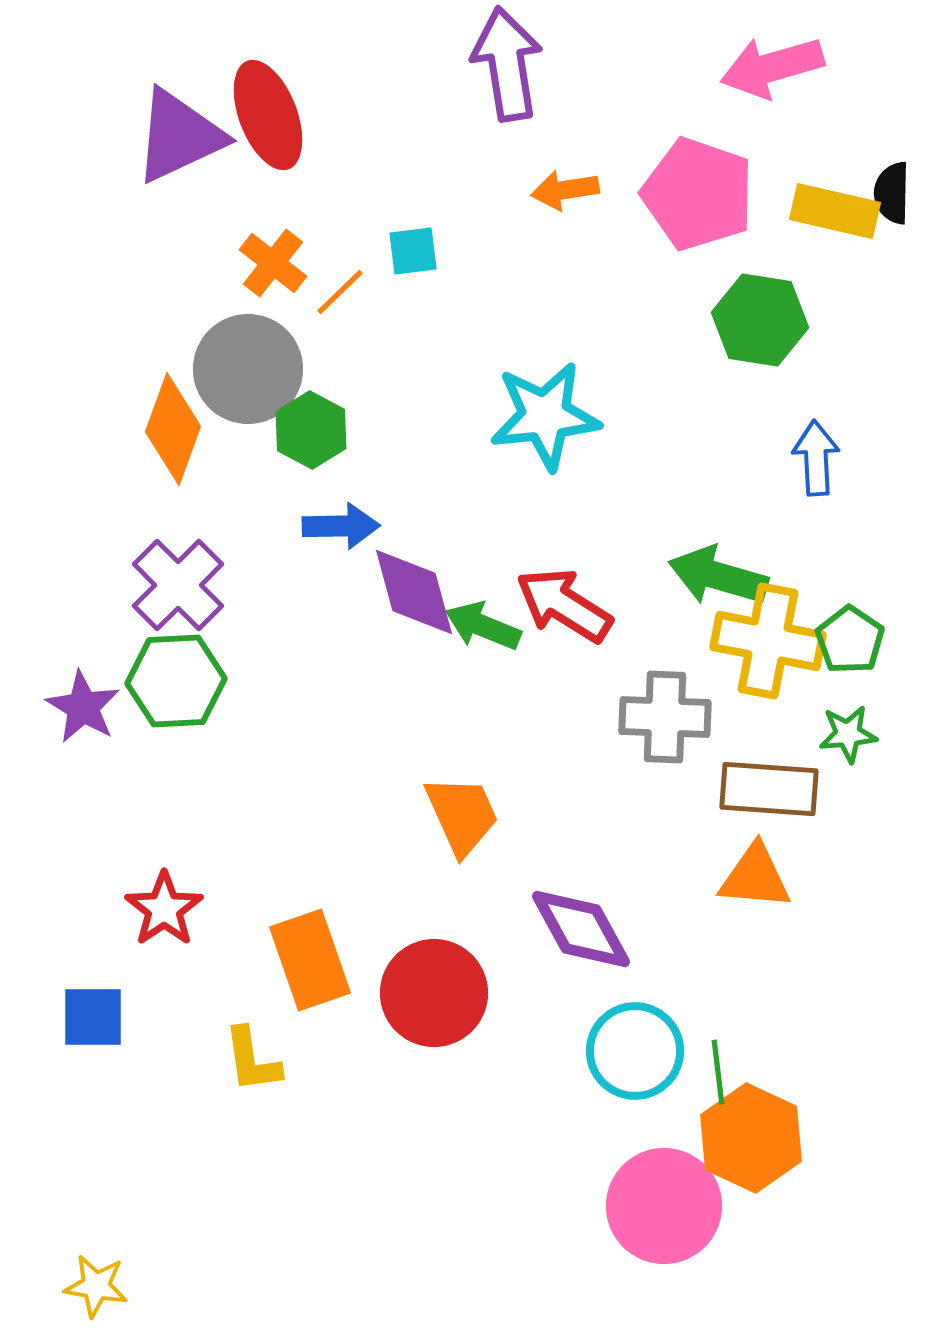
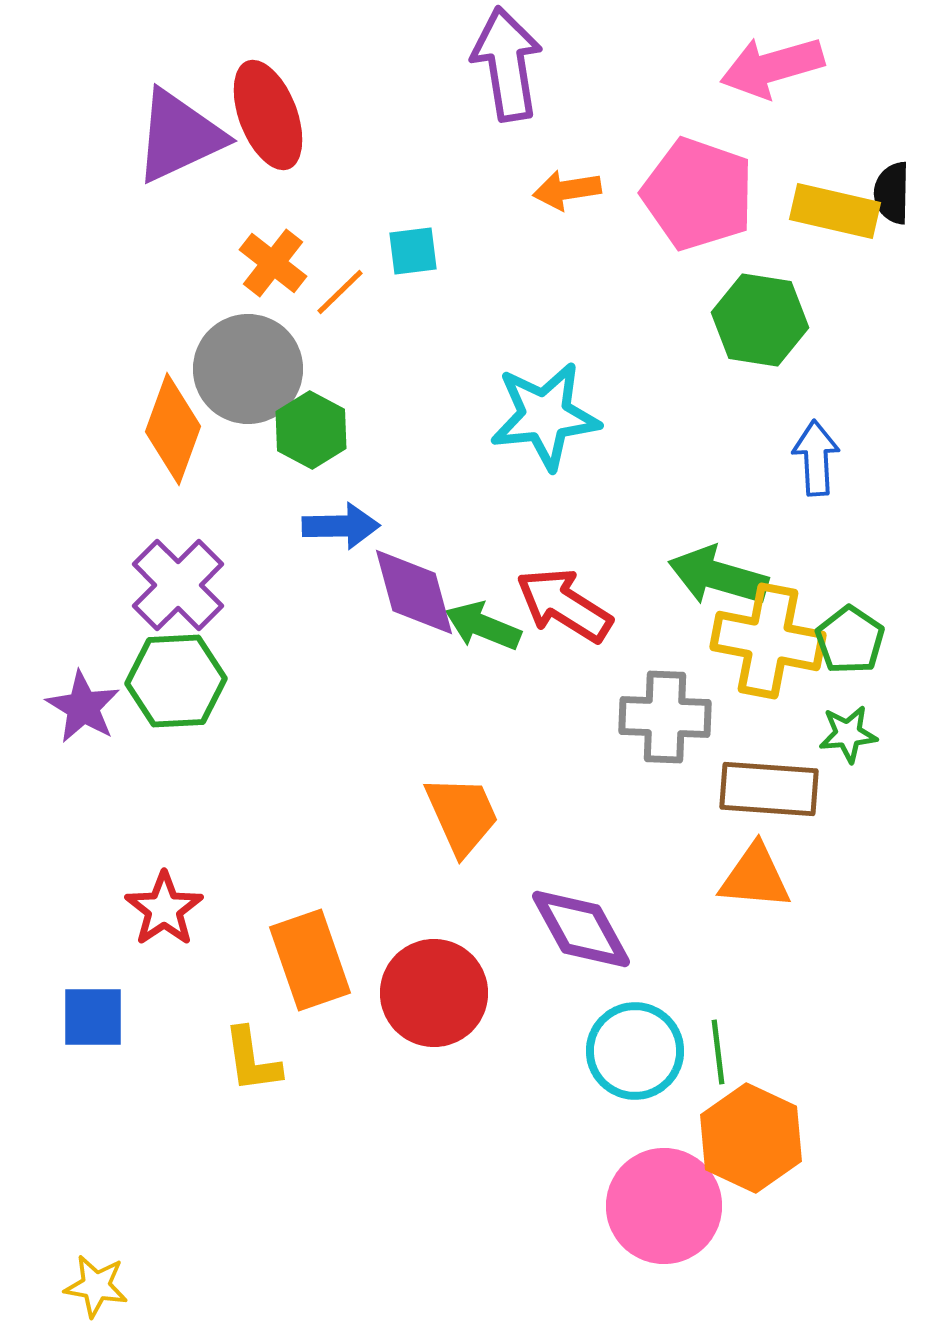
orange arrow at (565, 190): moved 2 px right
green line at (718, 1072): moved 20 px up
